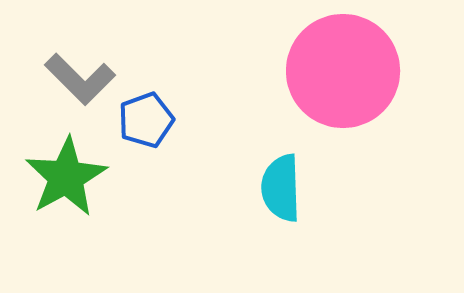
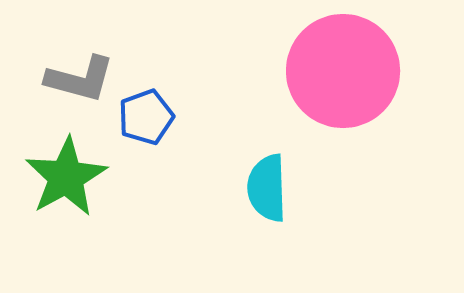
gray L-shape: rotated 30 degrees counterclockwise
blue pentagon: moved 3 px up
cyan semicircle: moved 14 px left
